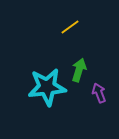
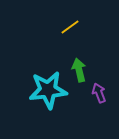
green arrow: rotated 30 degrees counterclockwise
cyan star: moved 1 px right, 3 px down
